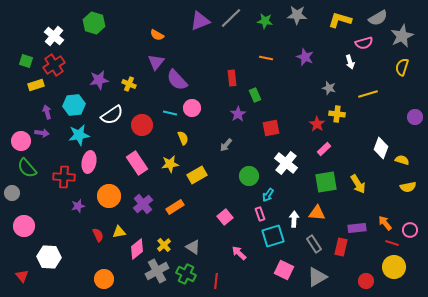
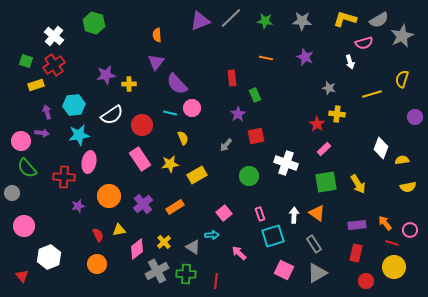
gray star at (297, 15): moved 5 px right, 6 px down
gray semicircle at (378, 18): moved 1 px right, 2 px down
yellow L-shape at (340, 20): moved 5 px right, 1 px up
orange semicircle at (157, 35): rotated 56 degrees clockwise
yellow semicircle at (402, 67): moved 12 px down
purple star at (99, 80): moved 7 px right, 5 px up
purple semicircle at (177, 80): moved 4 px down
yellow cross at (129, 84): rotated 24 degrees counterclockwise
yellow line at (368, 94): moved 4 px right
red square at (271, 128): moved 15 px left, 8 px down
yellow semicircle at (402, 160): rotated 24 degrees counterclockwise
pink rectangle at (137, 163): moved 3 px right, 4 px up
white cross at (286, 163): rotated 20 degrees counterclockwise
cyan arrow at (268, 195): moved 56 px left, 40 px down; rotated 128 degrees counterclockwise
orange triangle at (317, 213): rotated 30 degrees clockwise
pink square at (225, 217): moved 1 px left, 4 px up
white arrow at (294, 219): moved 4 px up
purple rectangle at (357, 228): moved 3 px up
yellow triangle at (119, 232): moved 2 px up
yellow cross at (164, 245): moved 3 px up
red rectangle at (341, 247): moved 15 px right, 6 px down
white hexagon at (49, 257): rotated 25 degrees counterclockwise
green cross at (186, 274): rotated 24 degrees counterclockwise
gray triangle at (317, 277): moved 4 px up
orange circle at (104, 279): moved 7 px left, 15 px up
